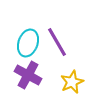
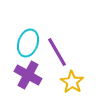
purple line: moved 10 px down
yellow star: rotated 15 degrees counterclockwise
